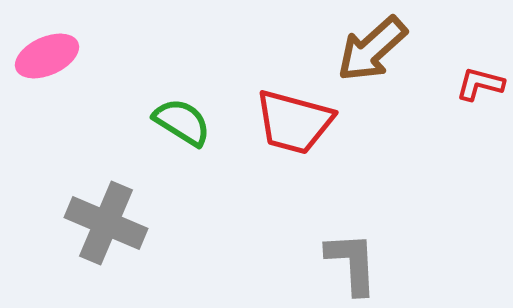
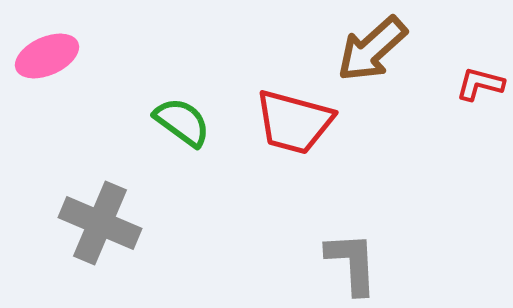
green semicircle: rotated 4 degrees clockwise
gray cross: moved 6 px left
